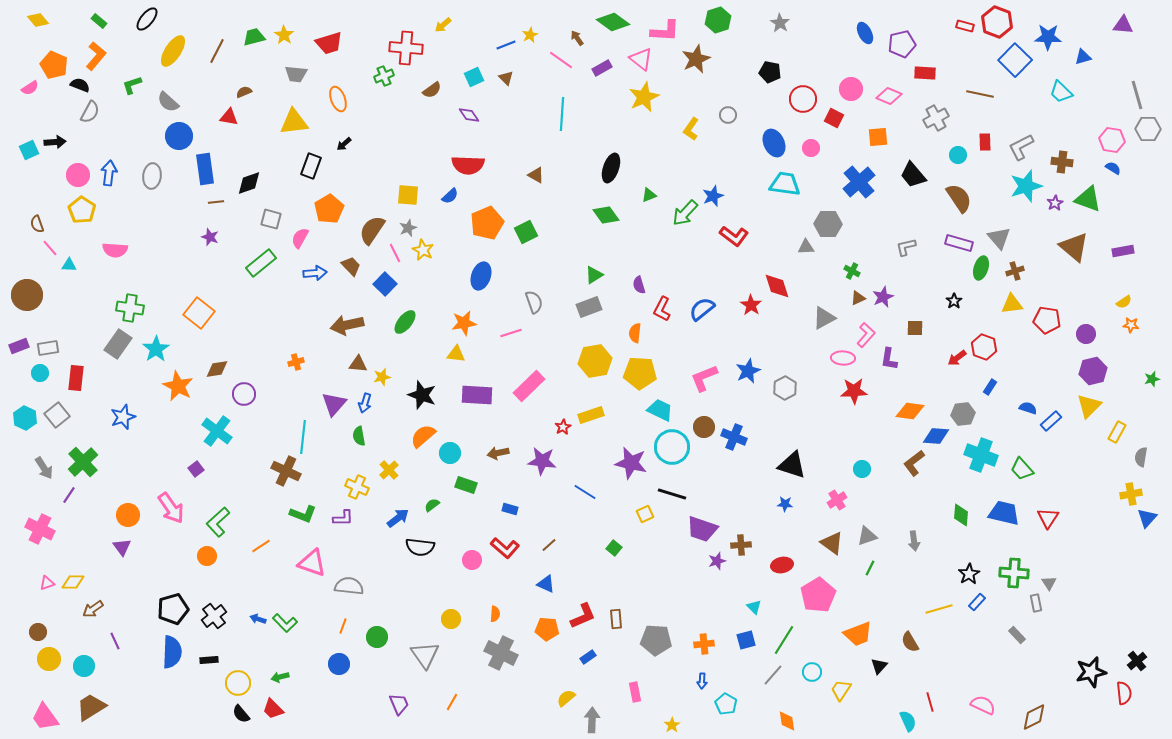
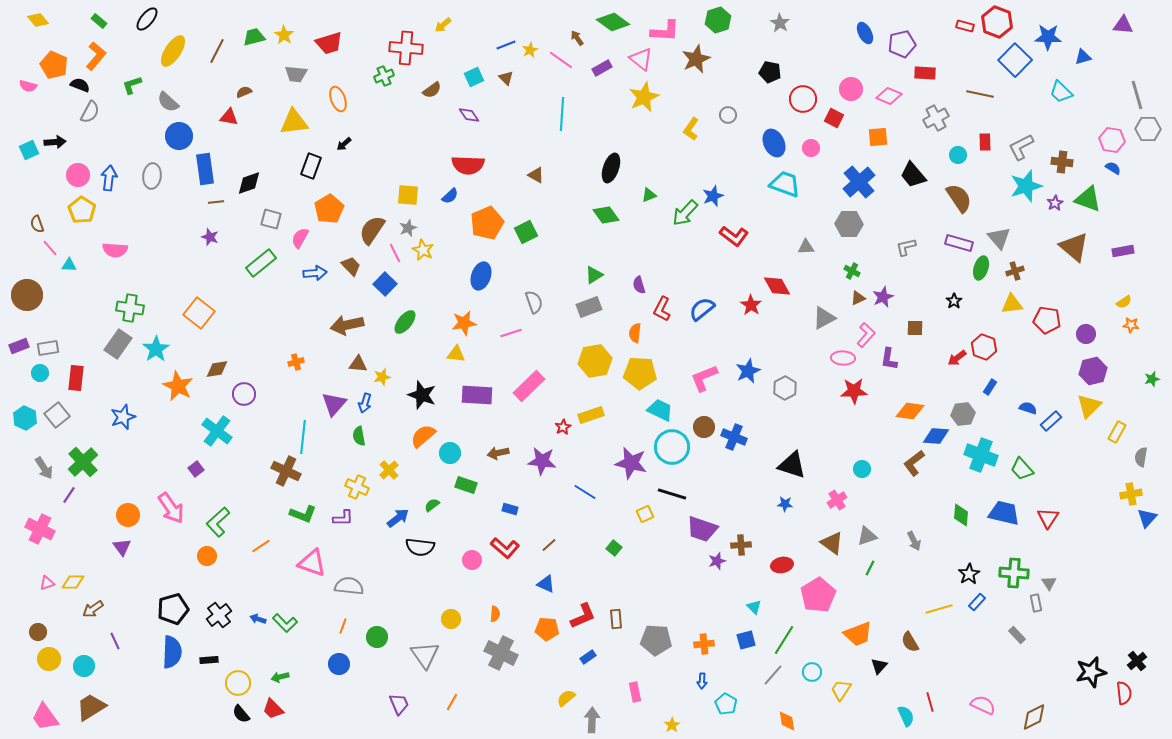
yellow star at (530, 35): moved 15 px down
pink semicircle at (30, 88): moved 2 px left, 2 px up; rotated 48 degrees clockwise
blue arrow at (109, 173): moved 5 px down
cyan trapezoid at (785, 184): rotated 12 degrees clockwise
gray hexagon at (828, 224): moved 21 px right
red diamond at (777, 286): rotated 12 degrees counterclockwise
gray arrow at (914, 541): rotated 18 degrees counterclockwise
black cross at (214, 616): moved 5 px right, 1 px up
cyan semicircle at (908, 721): moved 2 px left, 5 px up
